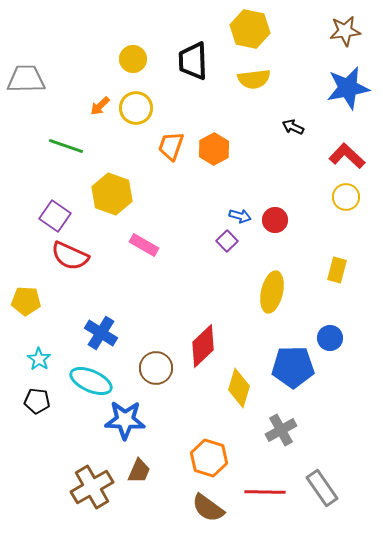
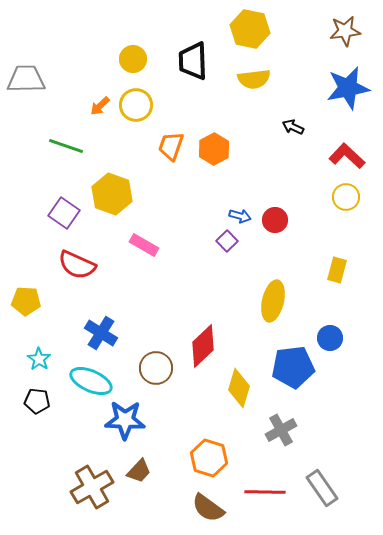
yellow circle at (136, 108): moved 3 px up
purple square at (55, 216): moved 9 px right, 3 px up
red semicircle at (70, 256): moved 7 px right, 9 px down
yellow ellipse at (272, 292): moved 1 px right, 9 px down
blue pentagon at (293, 367): rotated 6 degrees counterclockwise
brown trapezoid at (139, 471): rotated 20 degrees clockwise
